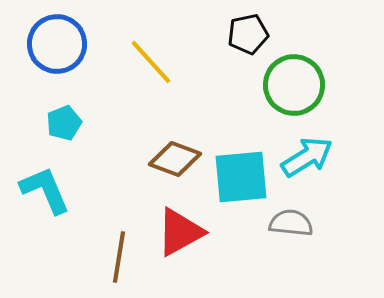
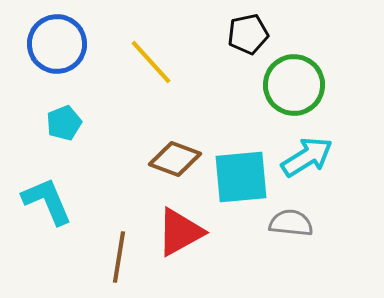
cyan L-shape: moved 2 px right, 11 px down
